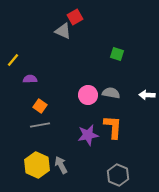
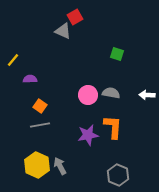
gray arrow: moved 1 px left, 1 px down
